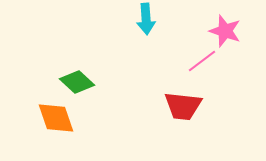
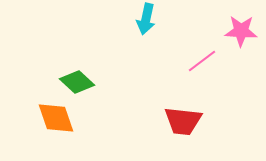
cyan arrow: rotated 16 degrees clockwise
pink star: moved 16 px right; rotated 16 degrees counterclockwise
red trapezoid: moved 15 px down
